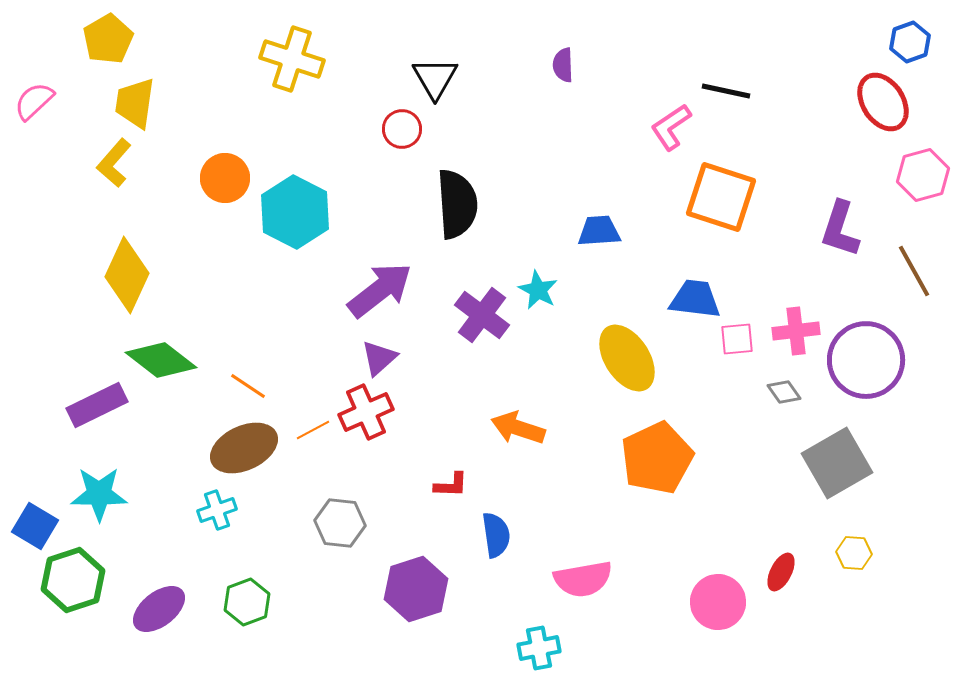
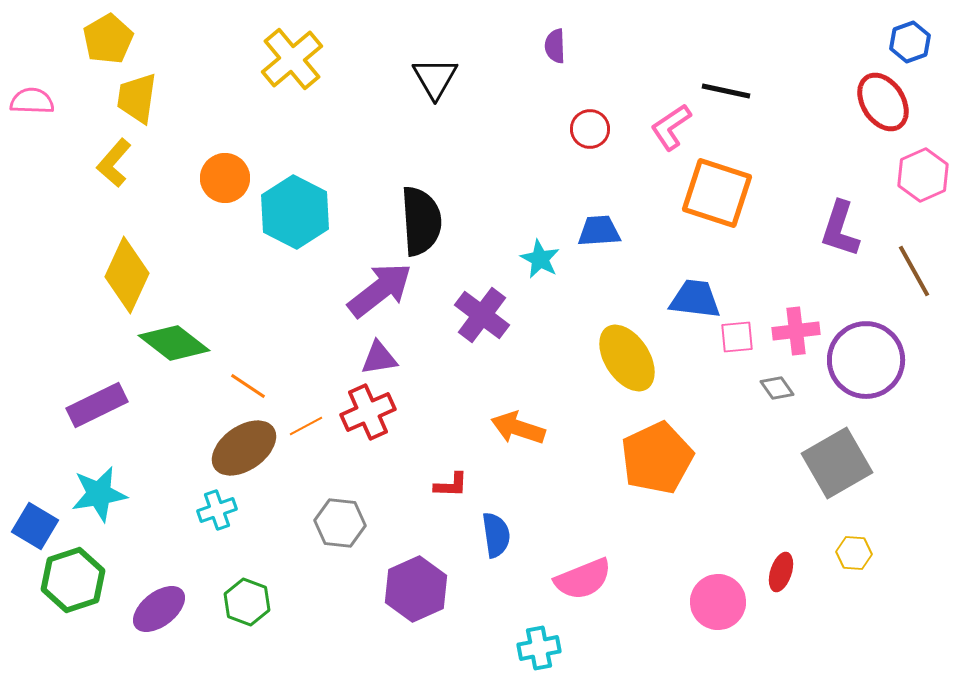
yellow cross at (292, 59): rotated 32 degrees clockwise
purple semicircle at (563, 65): moved 8 px left, 19 px up
pink semicircle at (34, 101): moved 2 px left; rotated 45 degrees clockwise
yellow trapezoid at (135, 103): moved 2 px right, 5 px up
red circle at (402, 129): moved 188 px right
pink hexagon at (923, 175): rotated 9 degrees counterclockwise
orange square at (721, 197): moved 4 px left, 4 px up
black semicircle at (457, 204): moved 36 px left, 17 px down
cyan star at (538, 290): moved 2 px right, 31 px up
pink square at (737, 339): moved 2 px up
purple triangle at (379, 358): rotated 33 degrees clockwise
green diamond at (161, 360): moved 13 px right, 17 px up
gray diamond at (784, 392): moved 7 px left, 4 px up
red cross at (366, 412): moved 2 px right
orange line at (313, 430): moved 7 px left, 4 px up
brown ellipse at (244, 448): rotated 10 degrees counterclockwise
cyan star at (99, 494): rotated 10 degrees counterclockwise
red ellipse at (781, 572): rotated 9 degrees counterclockwise
pink semicircle at (583, 579): rotated 12 degrees counterclockwise
purple hexagon at (416, 589): rotated 6 degrees counterclockwise
green hexagon at (247, 602): rotated 18 degrees counterclockwise
